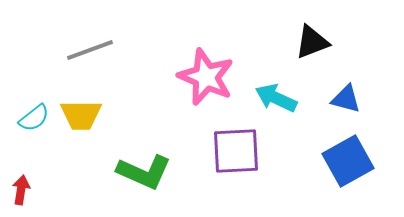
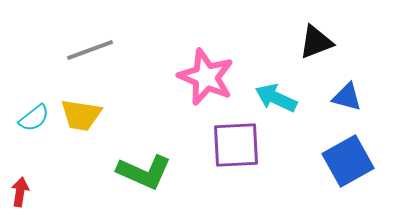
black triangle: moved 4 px right
blue triangle: moved 1 px right, 2 px up
yellow trapezoid: rotated 9 degrees clockwise
purple square: moved 6 px up
red arrow: moved 1 px left, 2 px down
